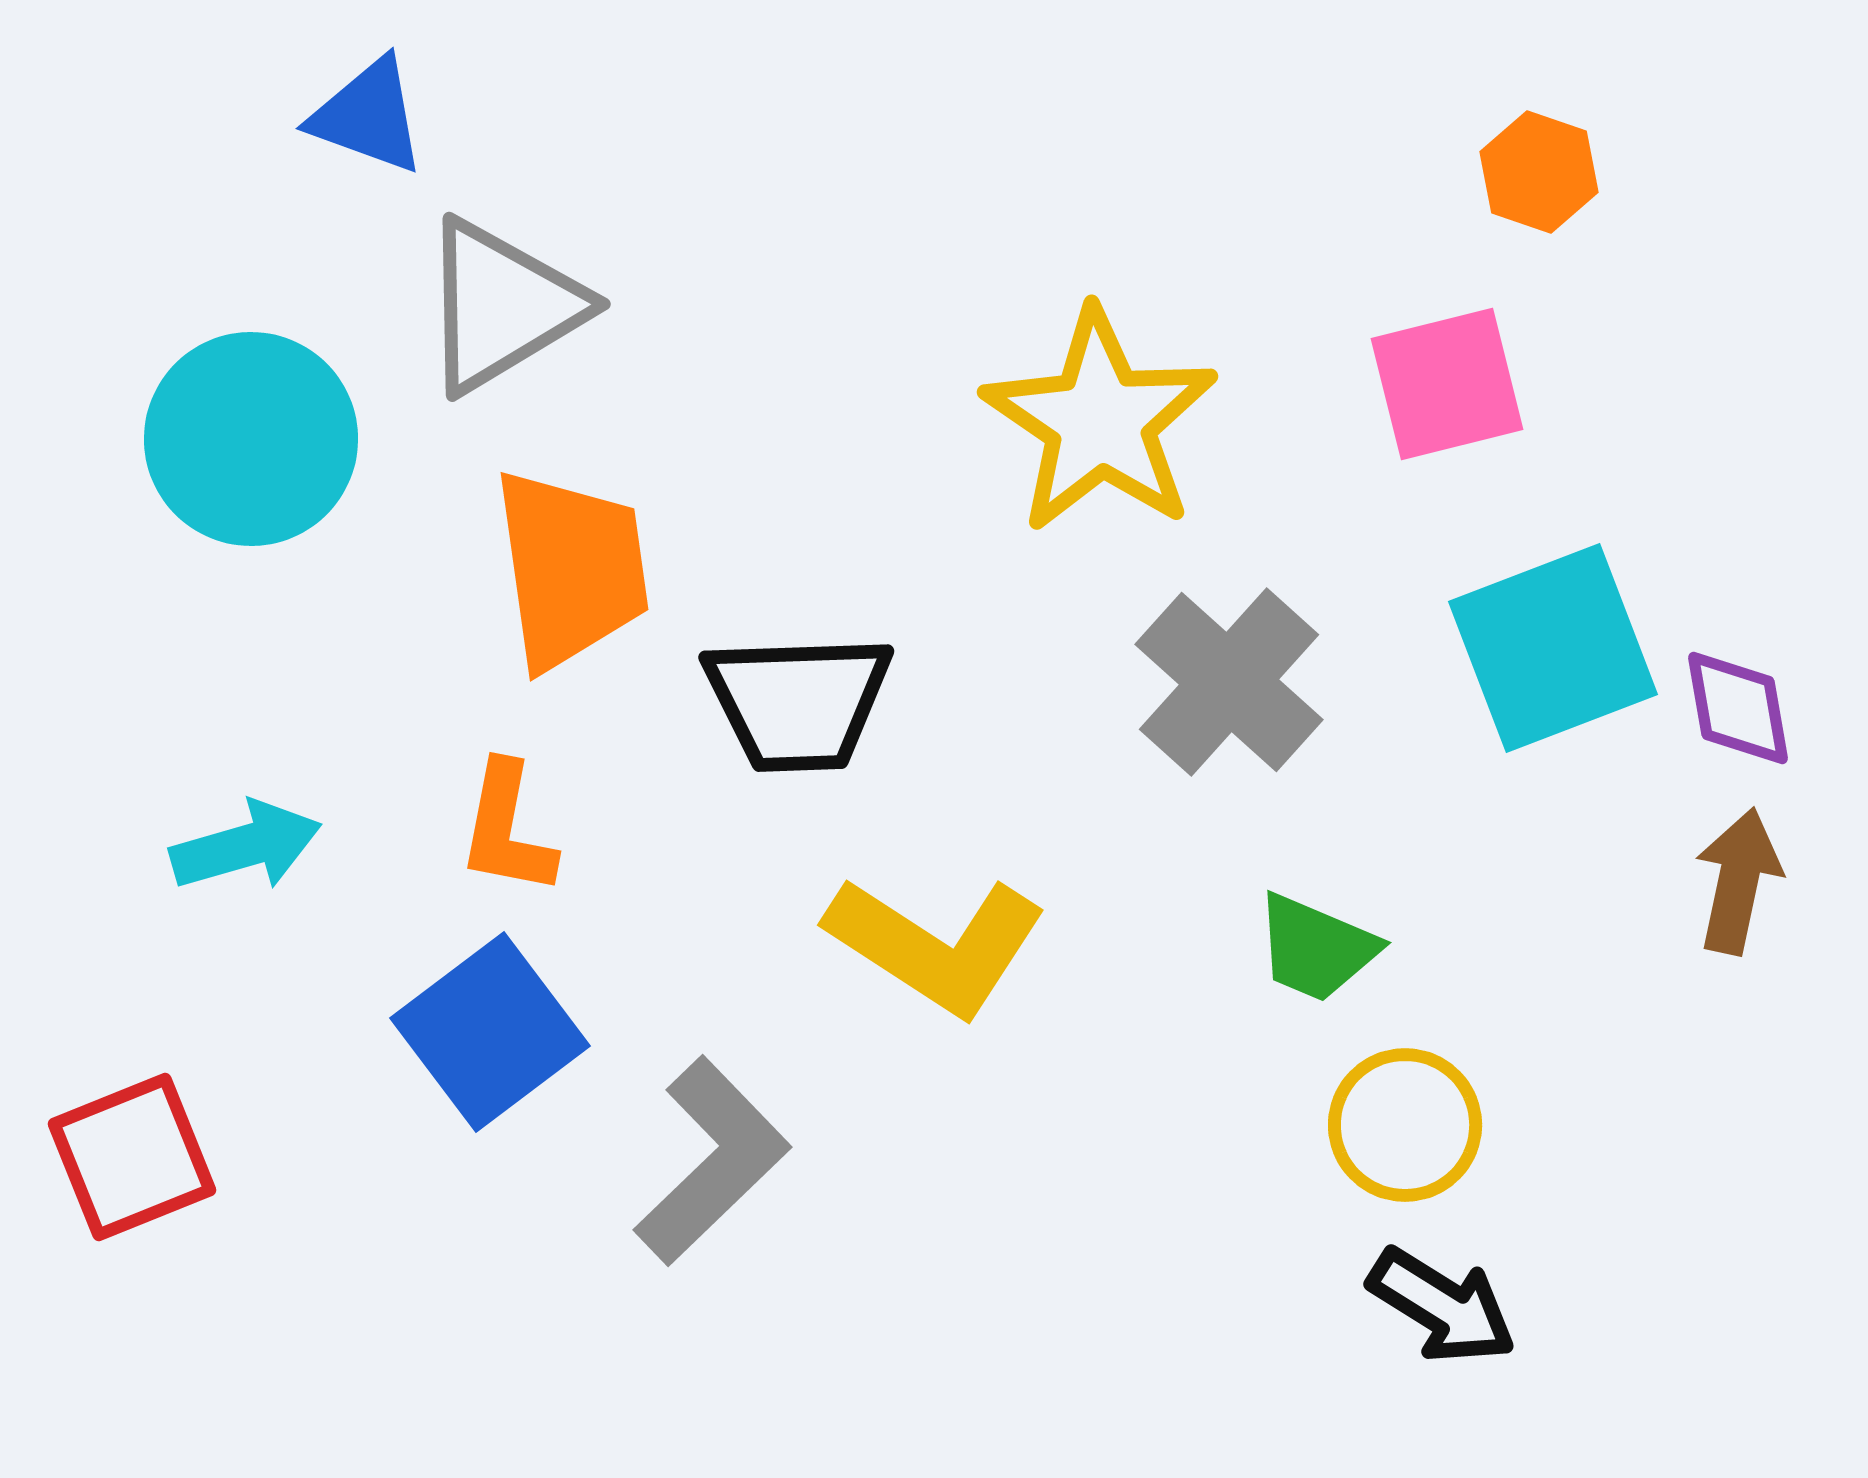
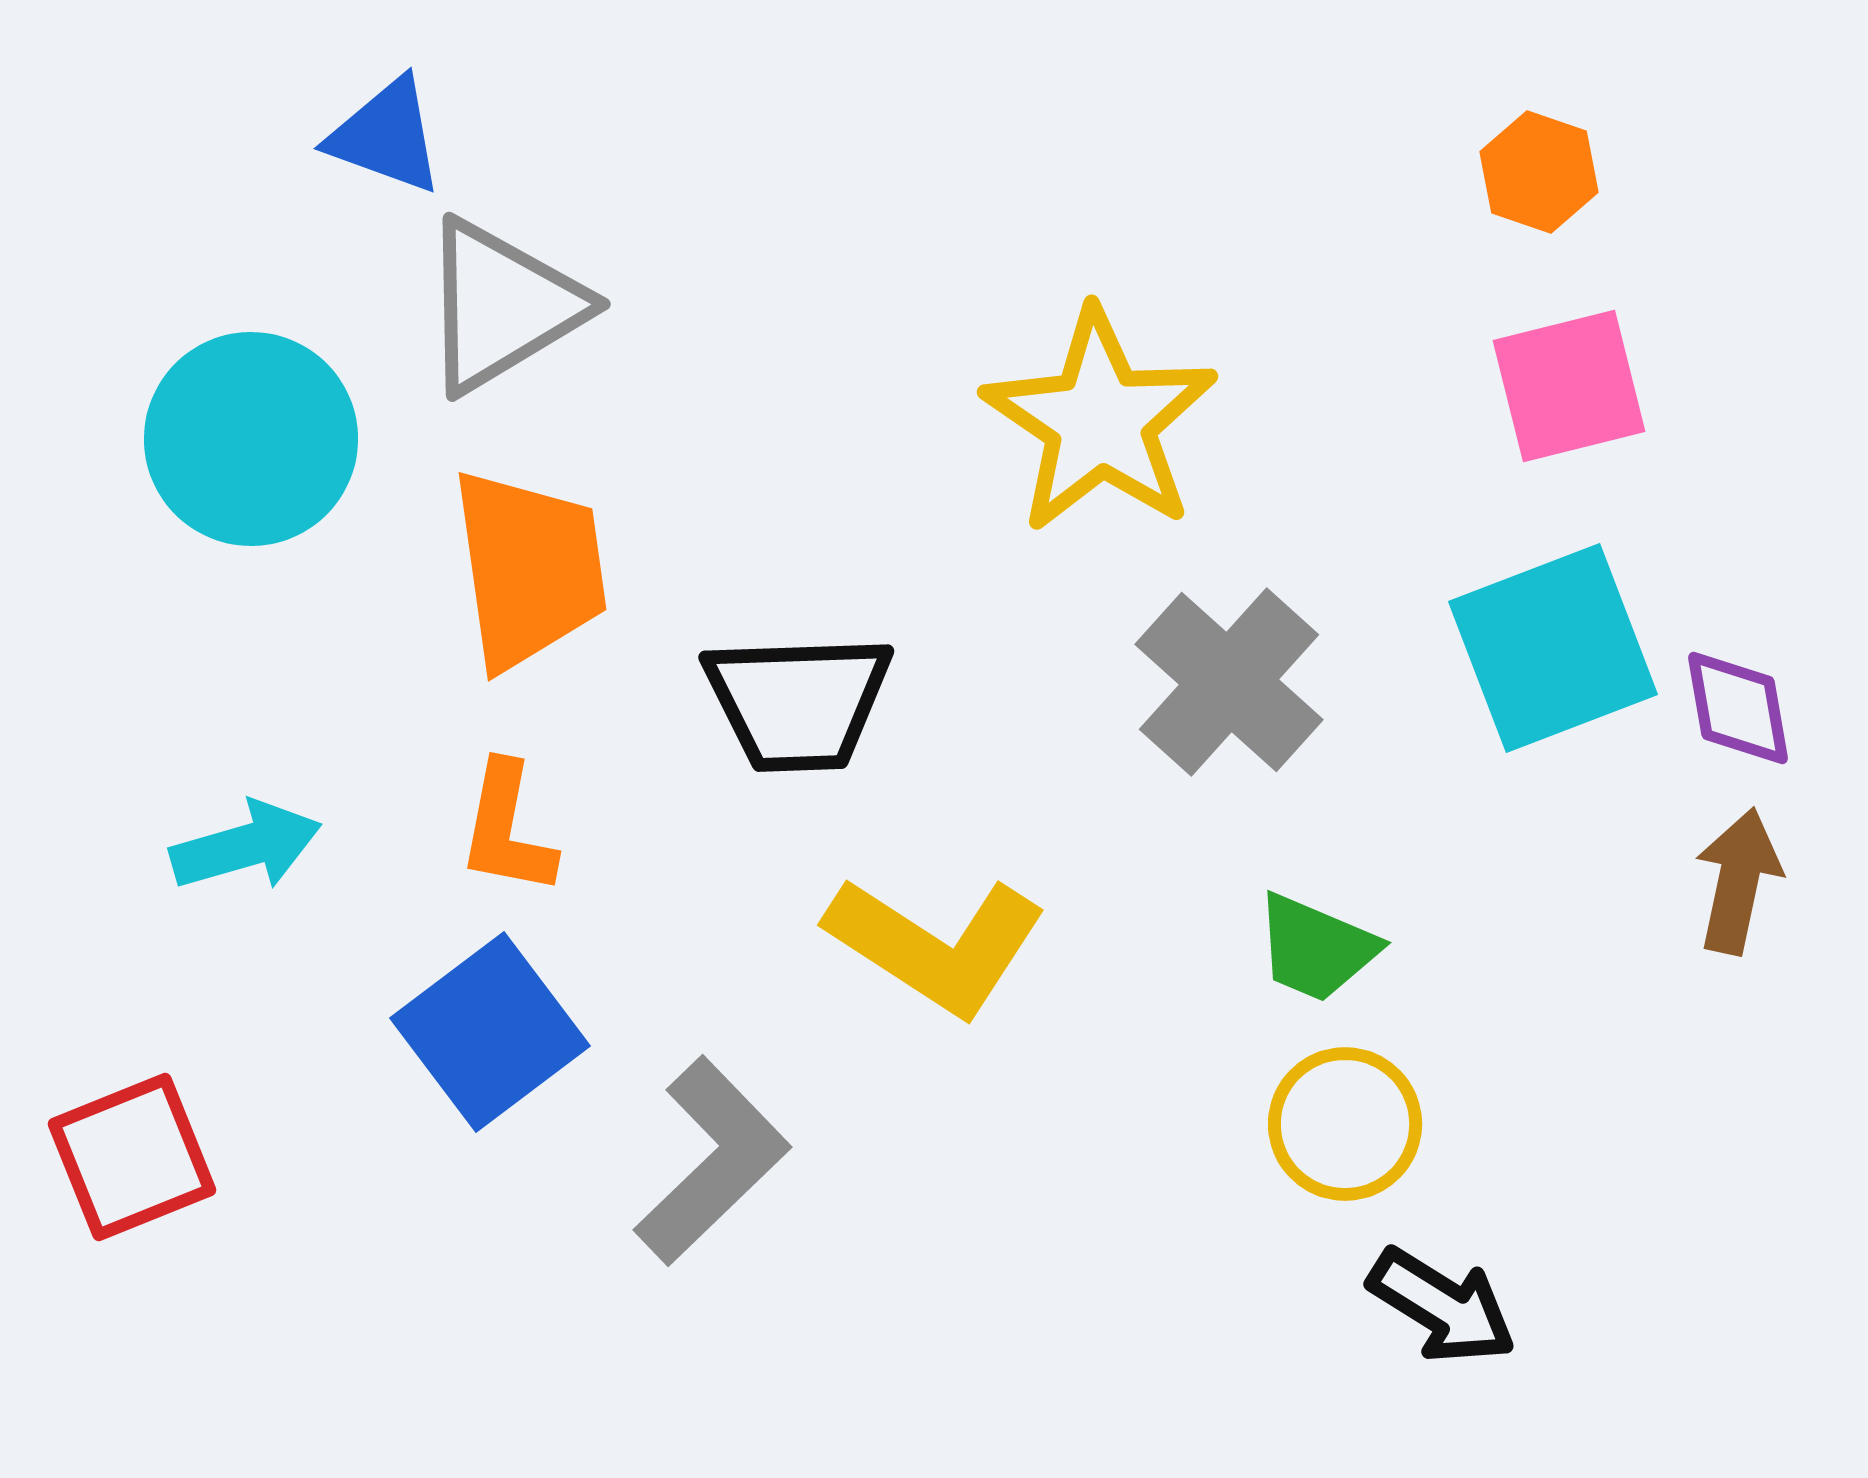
blue triangle: moved 18 px right, 20 px down
pink square: moved 122 px right, 2 px down
orange trapezoid: moved 42 px left
yellow circle: moved 60 px left, 1 px up
